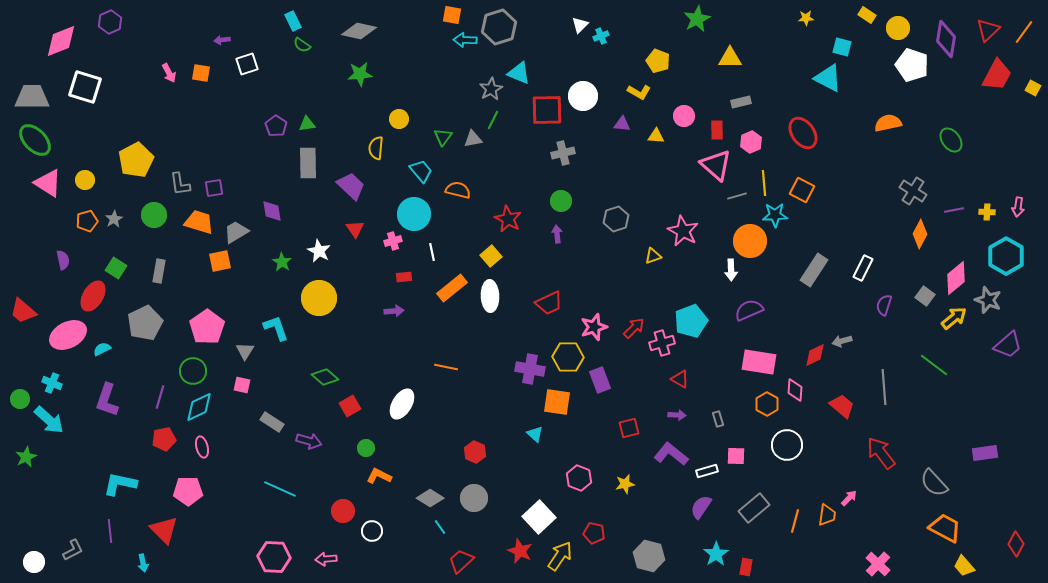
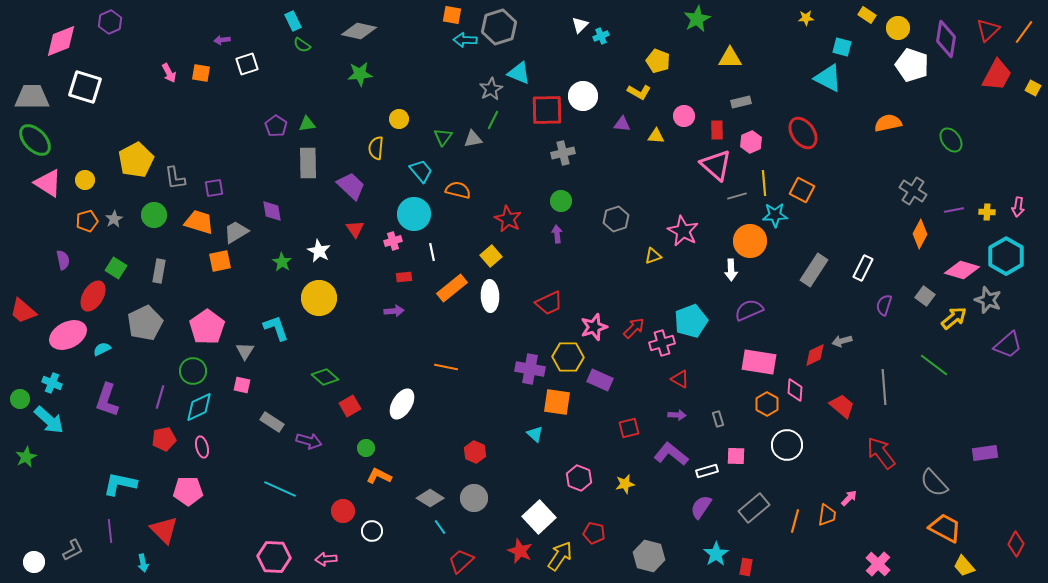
gray L-shape at (180, 184): moved 5 px left, 6 px up
pink diamond at (956, 278): moved 6 px right, 8 px up; rotated 56 degrees clockwise
purple rectangle at (600, 380): rotated 45 degrees counterclockwise
